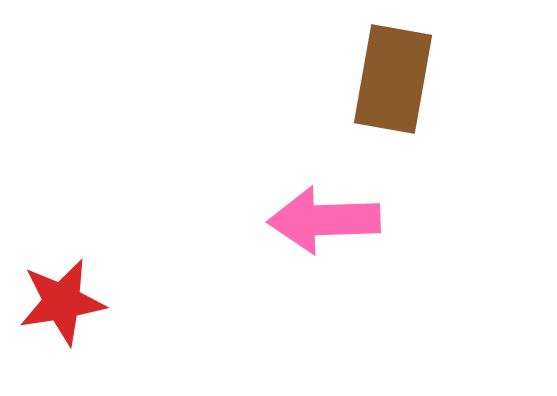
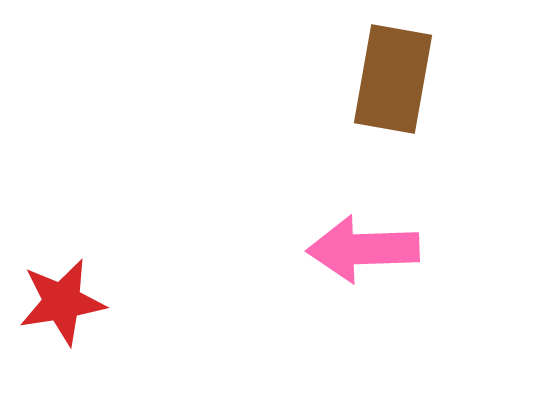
pink arrow: moved 39 px right, 29 px down
